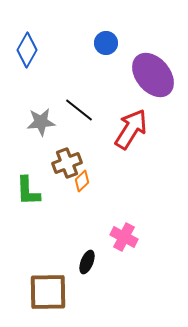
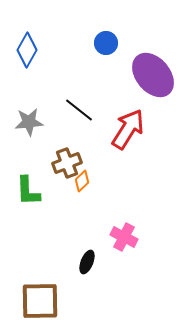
gray star: moved 12 px left
red arrow: moved 3 px left
brown square: moved 8 px left, 9 px down
